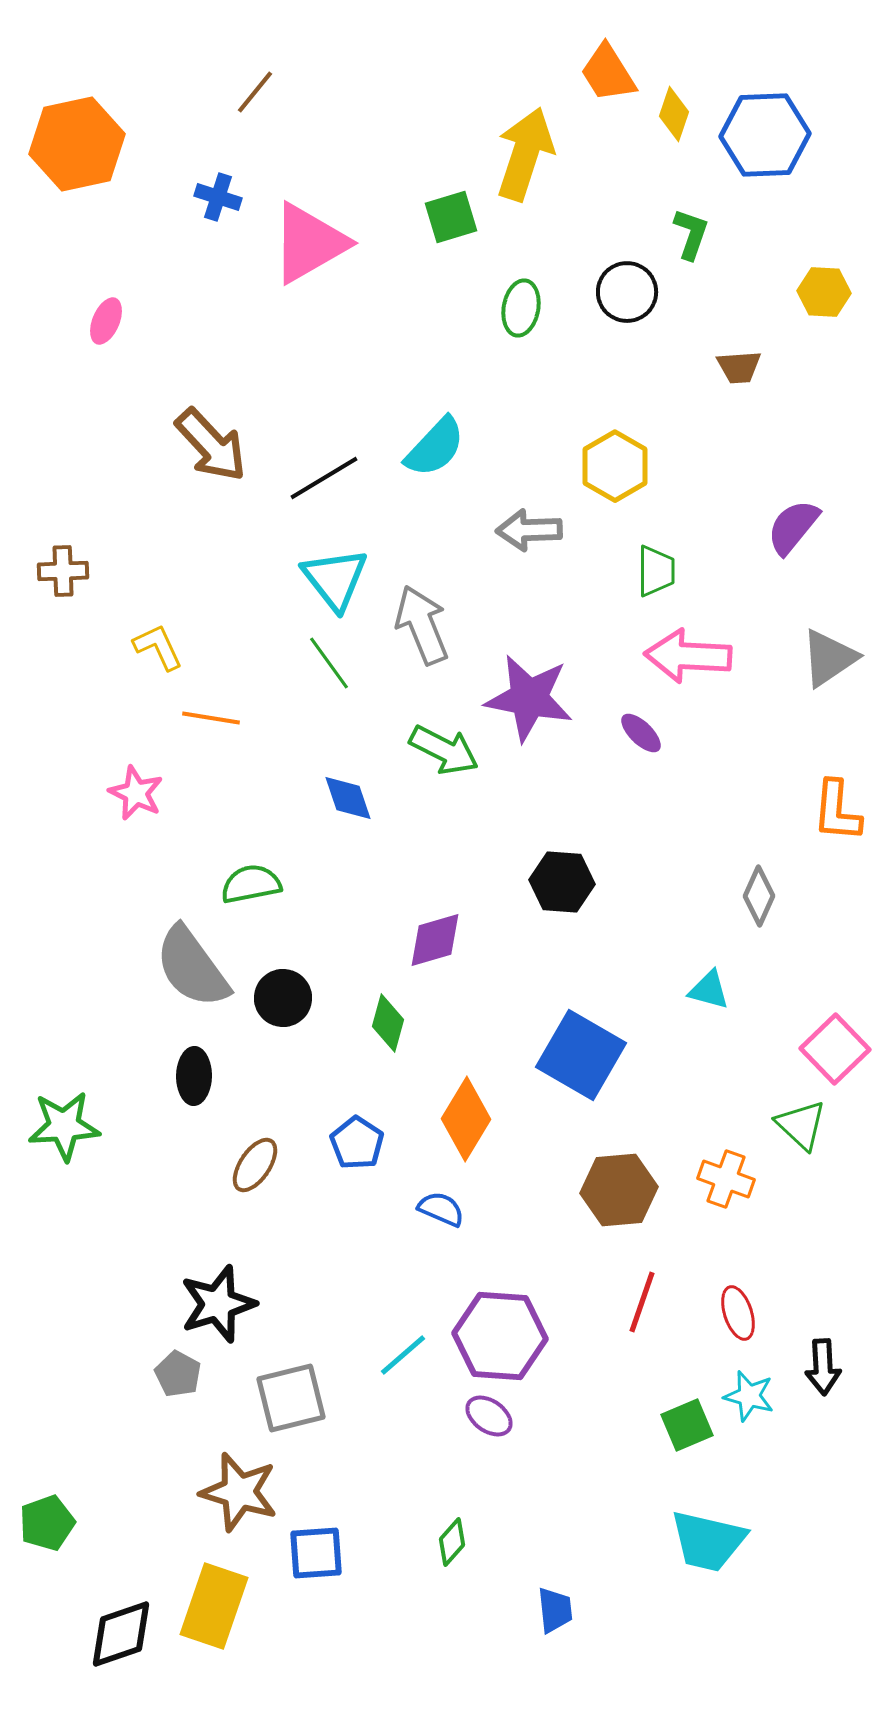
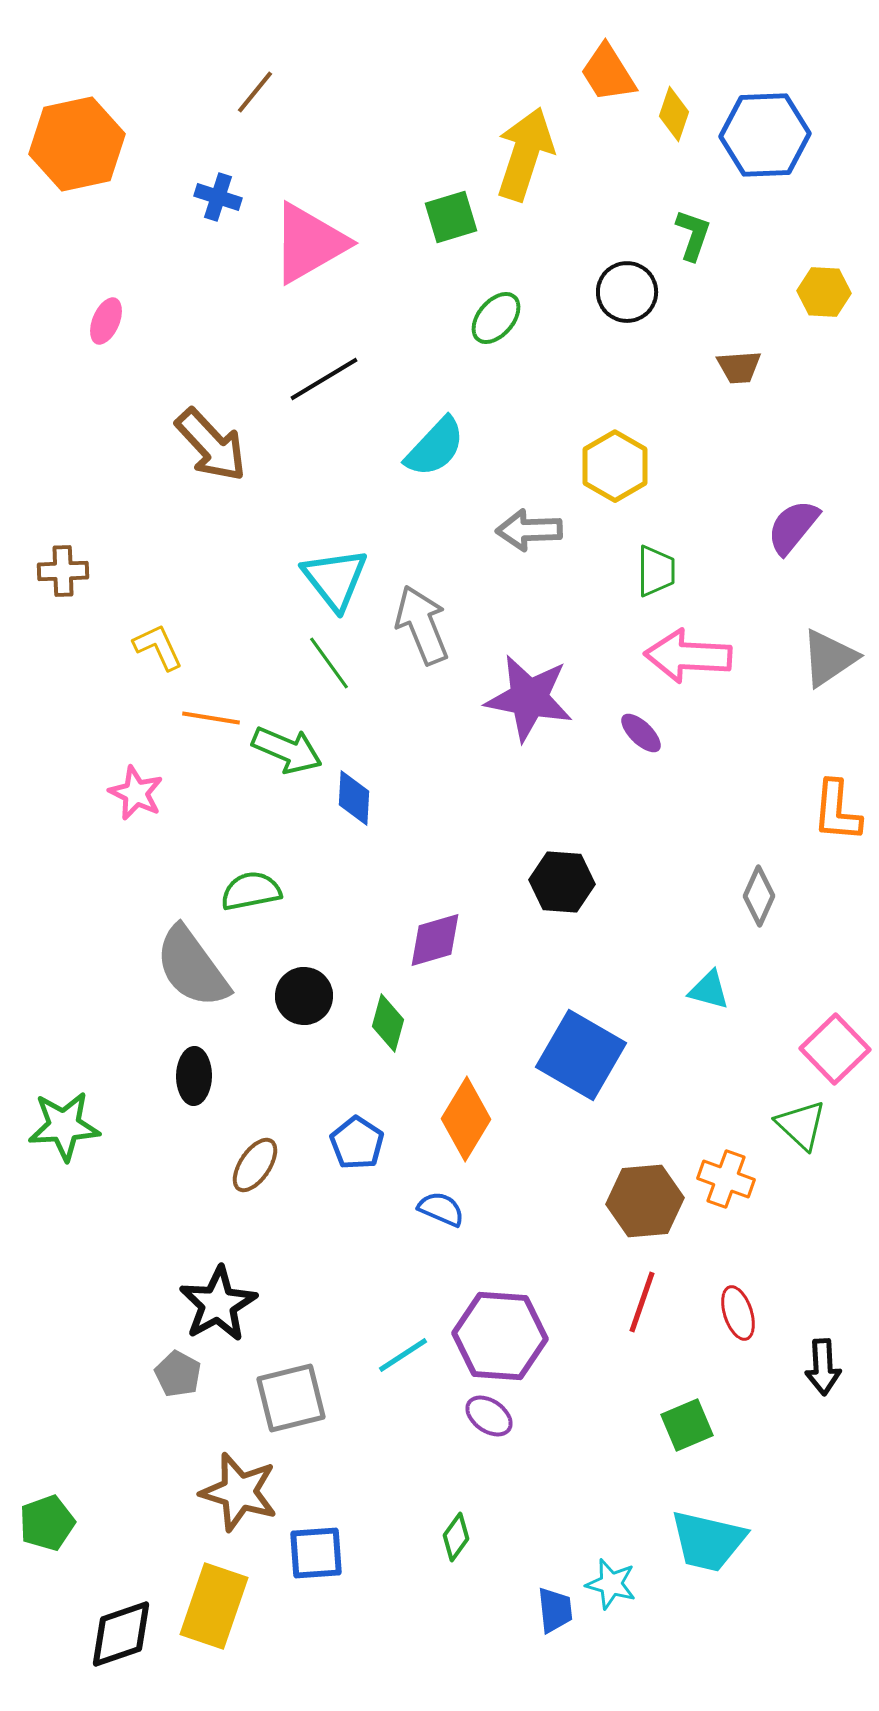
green L-shape at (691, 234): moved 2 px right, 1 px down
green ellipse at (521, 308): moved 25 px left, 10 px down; rotated 30 degrees clockwise
black line at (324, 478): moved 99 px up
green arrow at (444, 750): moved 157 px left; rotated 4 degrees counterclockwise
blue diamond at (348, 798): moved 6 px right; rotated 22 degrees clockwise
green semicircle at (251, 884): moved 7 px down
black circle at (283, 998): moved 21 px right, 2 px up
brown hexagon at (619, 1190): moved 26 px right, 11 px down
black star at (218, 1304): rotated 12 degrees counterclockwise
cyan line at (403, 1355): rotated 8 degrees clockwise
cyan star at (749, 1396): moved 138 px left, 188 px down
green diamond at (452, 1542): moved 4 px right, 5 px up; rotated 6 degrees counterclockwise
